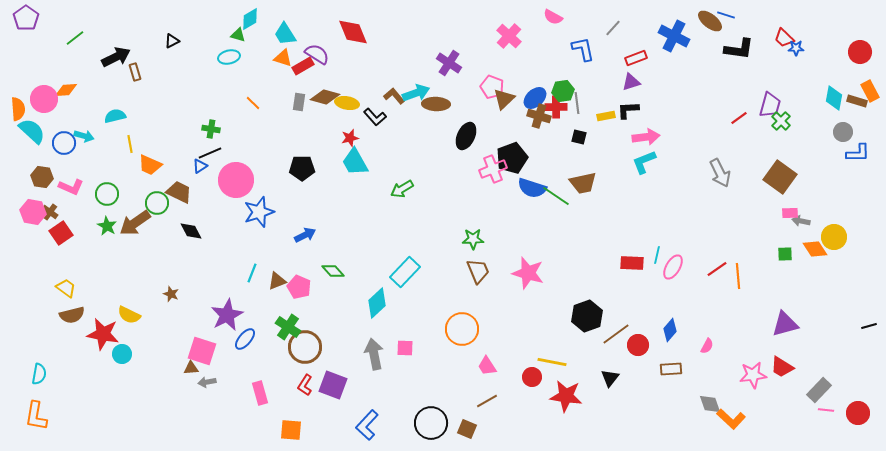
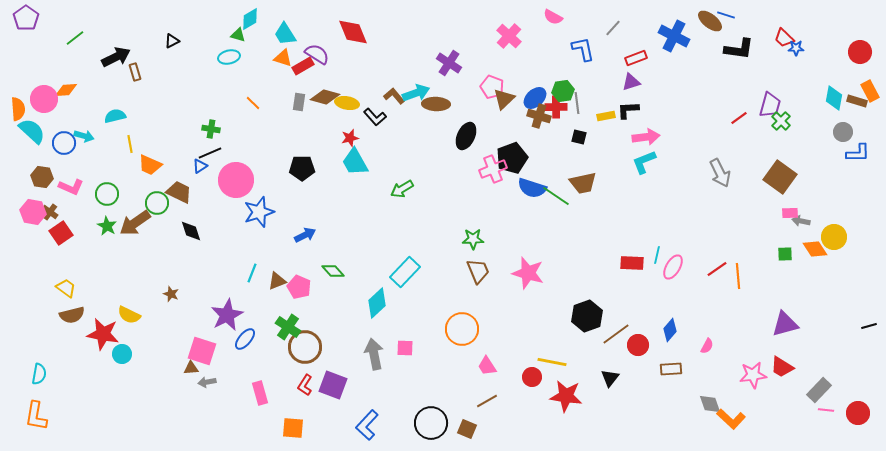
black diamond at (191, 231): rotated 10 degrees clockwise
orange square at (291, 430): moved 2 px right, 2 px up
